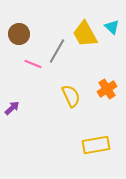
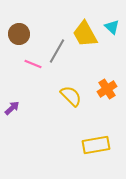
yellow semicircle: rotated 20 degrees counterclockwise
